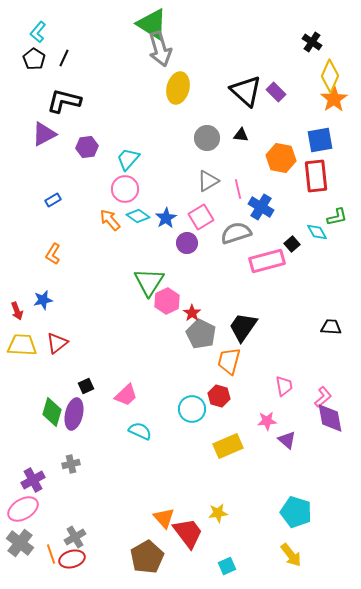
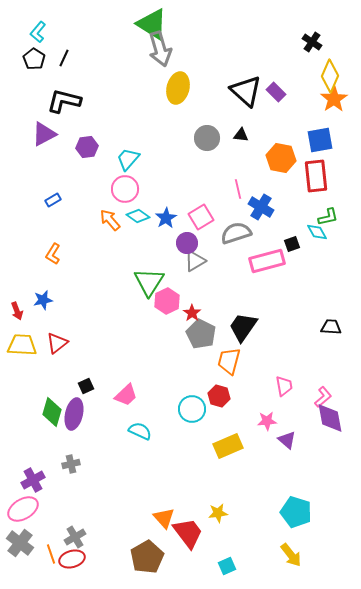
gray triangle at (208, 181): moved 13 px left, 80 px down
green L-shape at (337, 217): moved 9 px left
black square at (292, 244): rotated 21 degrees clockwise
